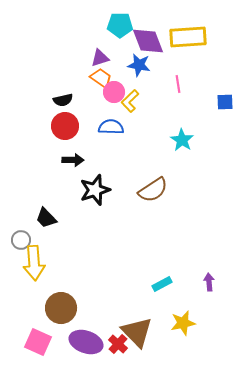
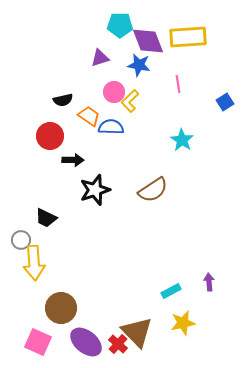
orange trapezoid: moved 12 px left, 38 px down
blue square: rotated 30 degrees counterclockwise
red circle: moved 15 px left, 10 px down
black trapezoid: rotated 20 degrees counterclockwise
cyan rectangle: moved 9 px right, 7 px down
purple ellipse: rotated 20 degrees clockwise
